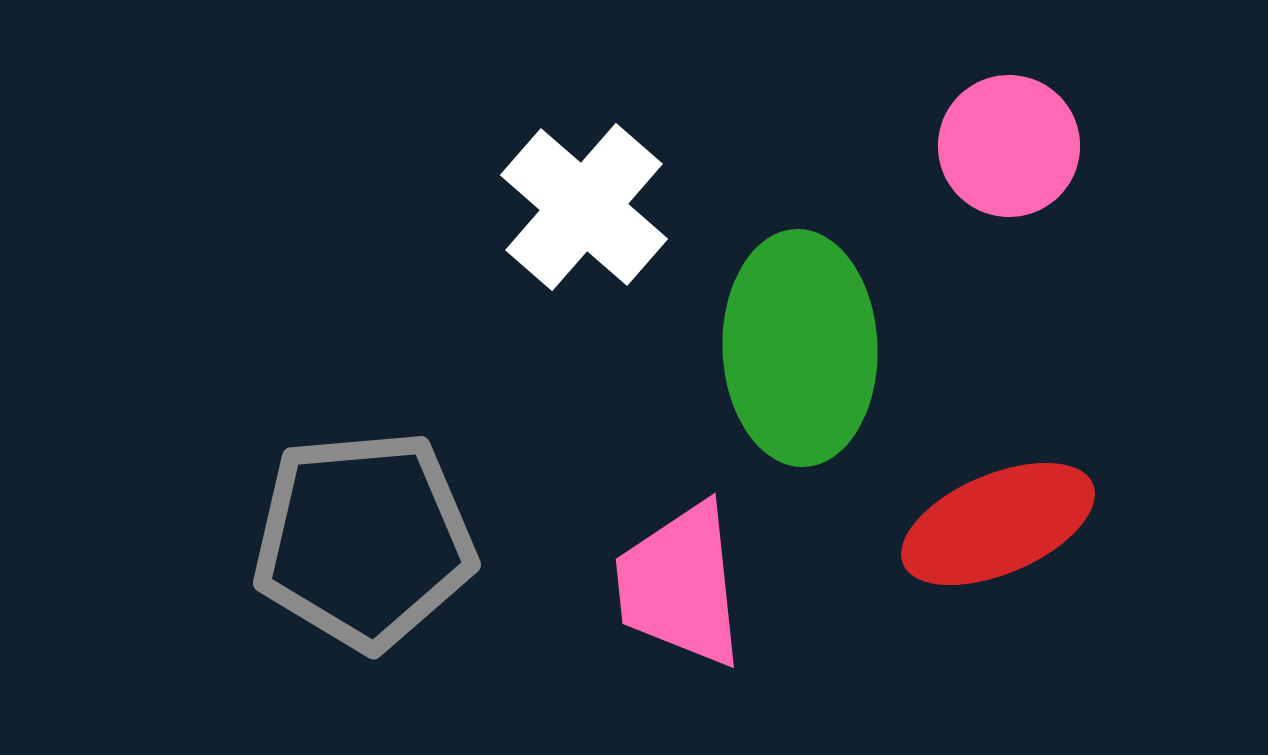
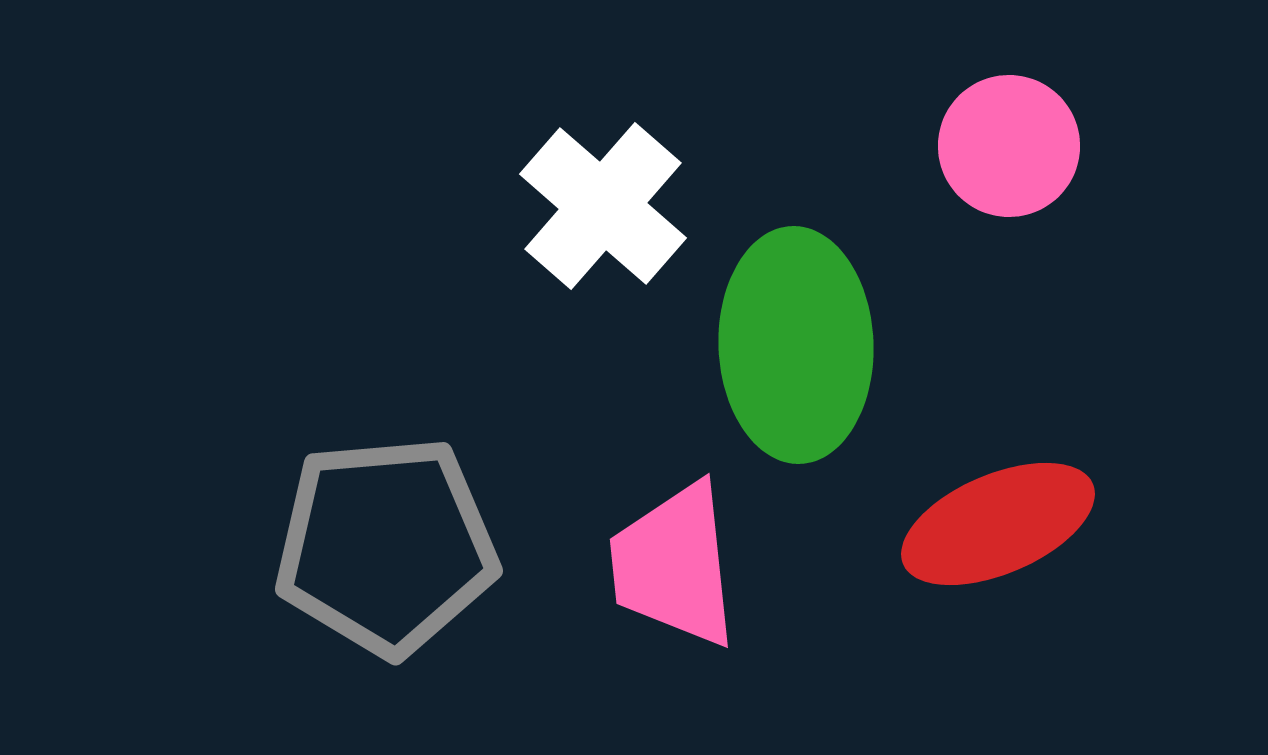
white cross: moved 19 px right, 1 px up
green ellipse: moved 4 px left, 3 px up
gray pentagon: moved 22 px right, 6 px down
pink trapezoid: moved 6 px left, 20 px up
